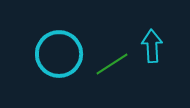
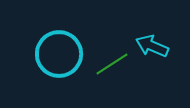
cyan arrow: rotated 64 degrees counterclockwise
